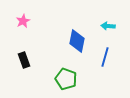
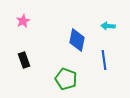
blue diamond: moved 1 px up
blue line: moved 1 px left, 3 px down; rotated 24 degrees counterclockwise
